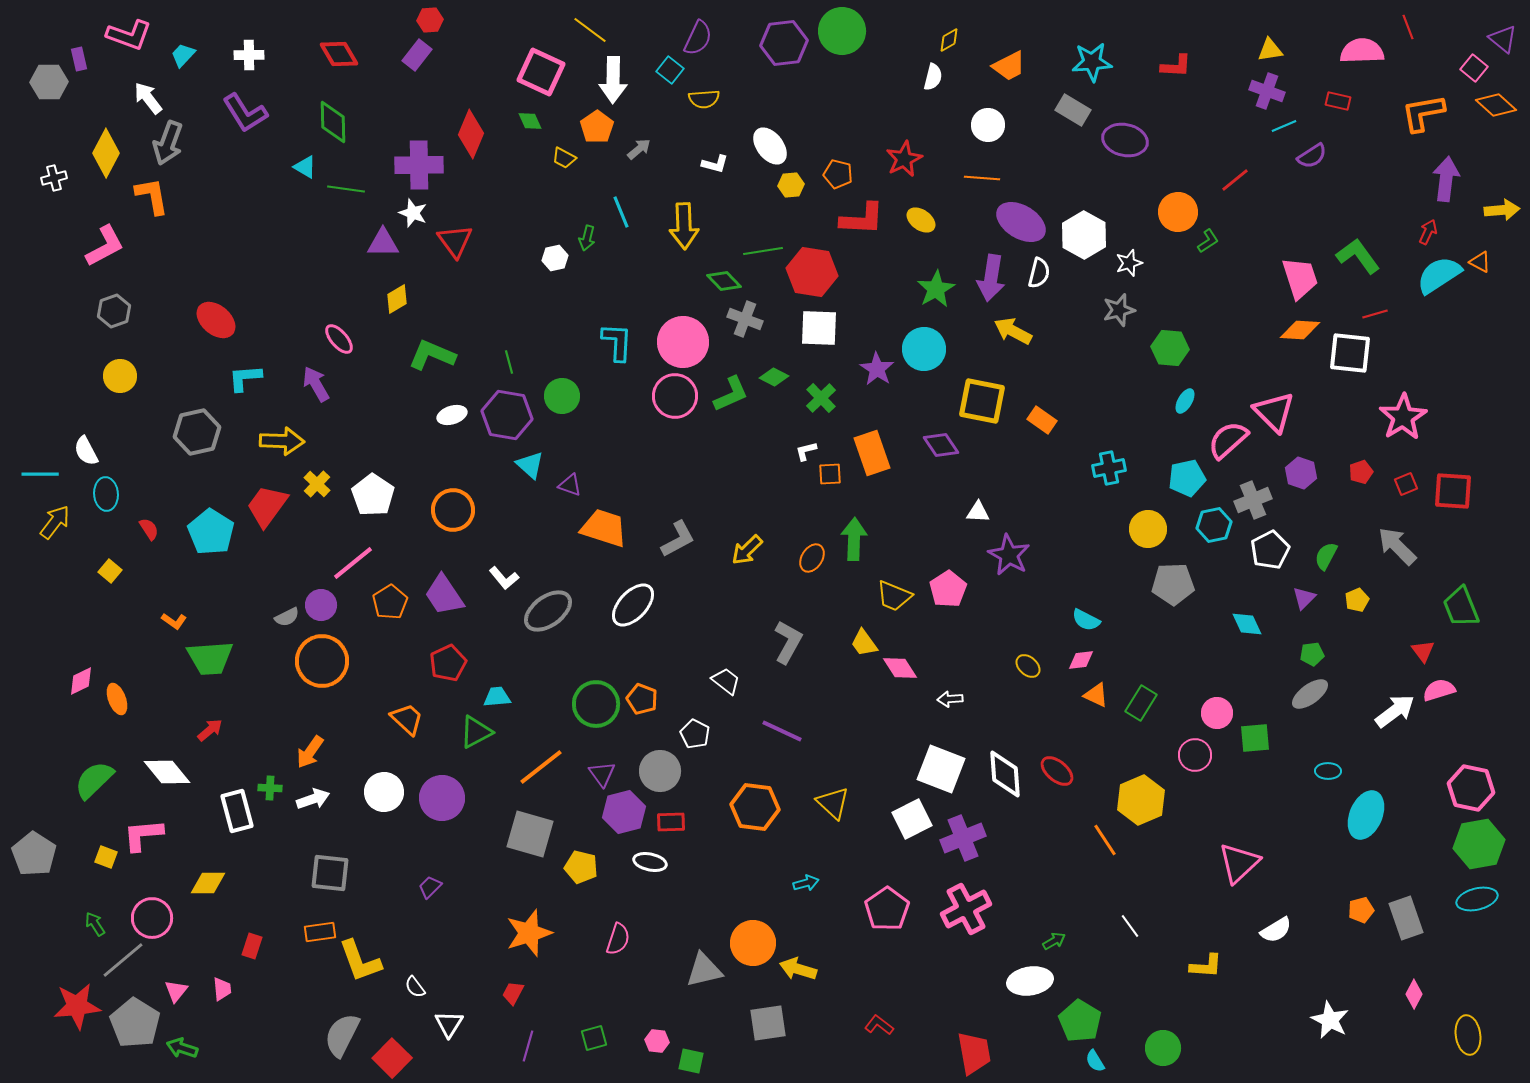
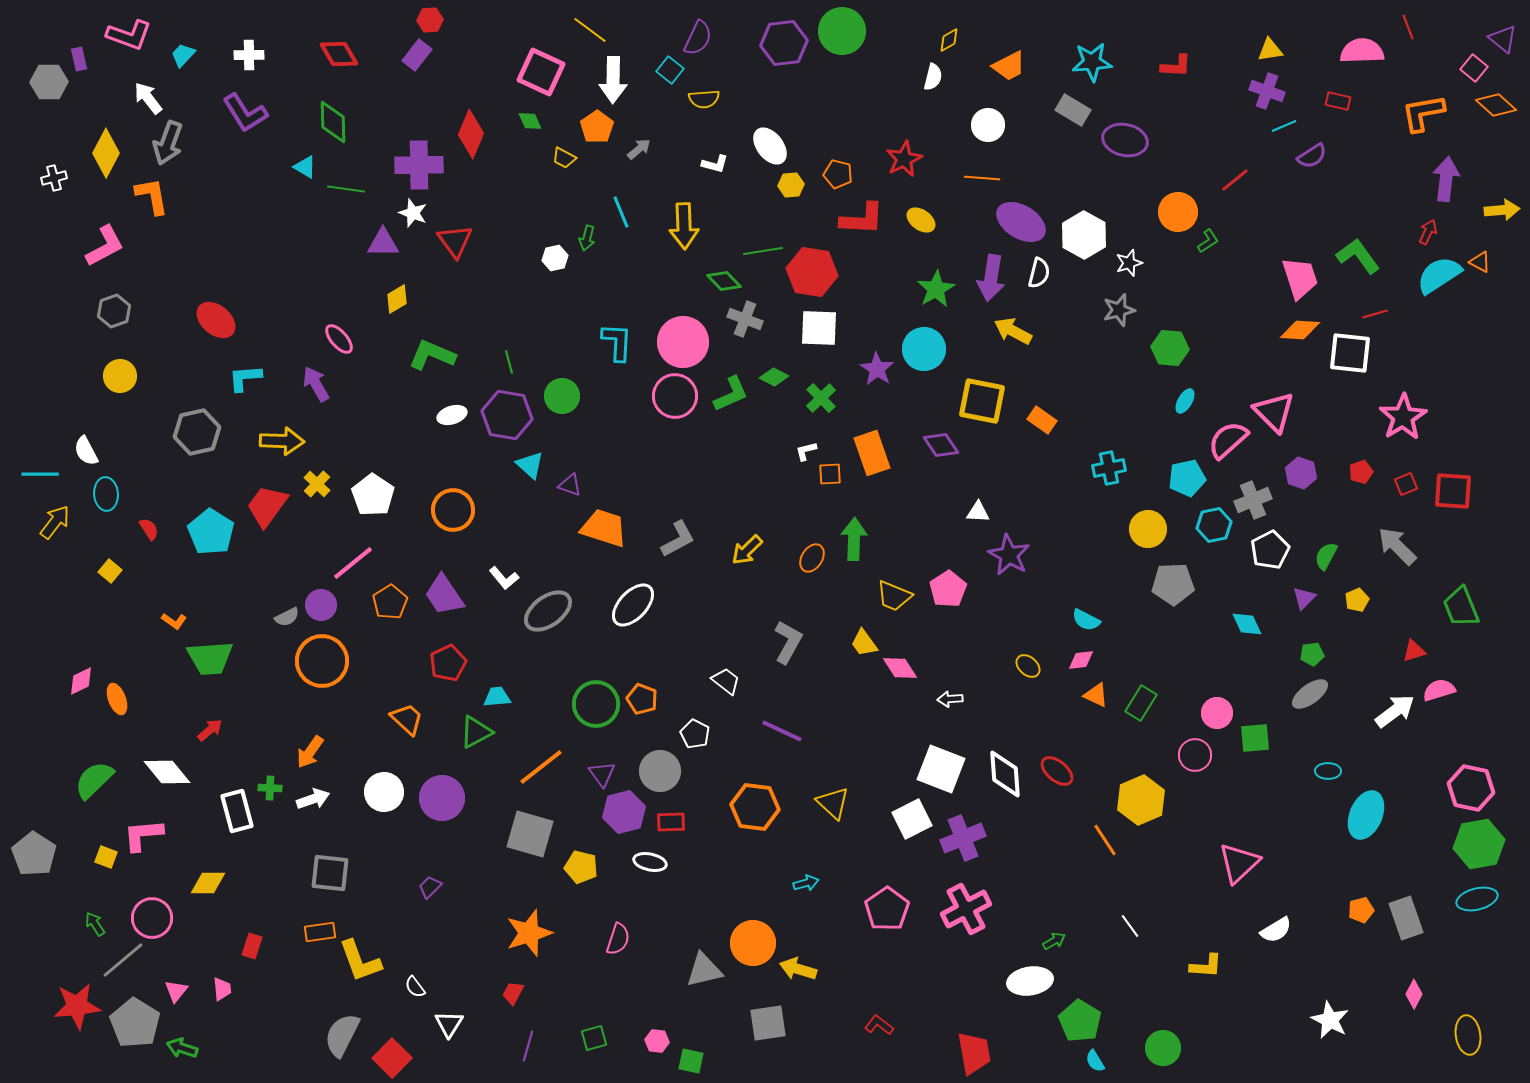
red triangle at (1423, 651): moved 9 px left; rotated 50 degrees clockwise
